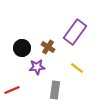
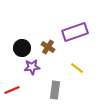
purple rectangle: rotated 35 degrees clockwise
purple star: moved 5 px left
